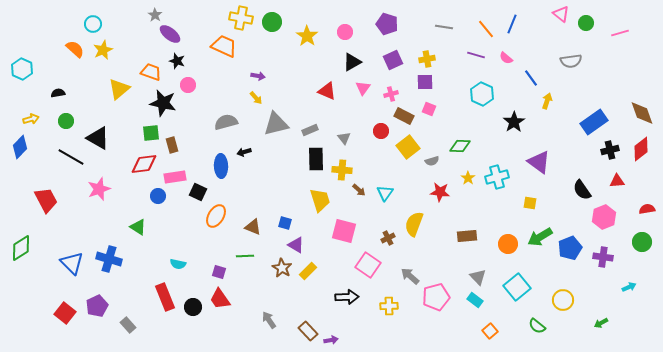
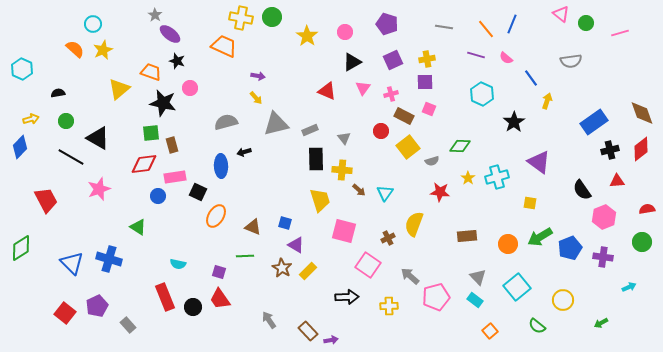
green circle at (272, 22): moved 5 px up
pink circle at (188, 85): moved 2 px right, 3 px down
